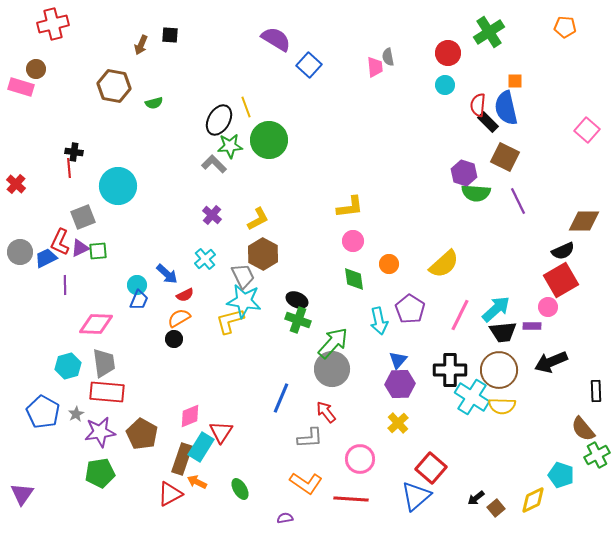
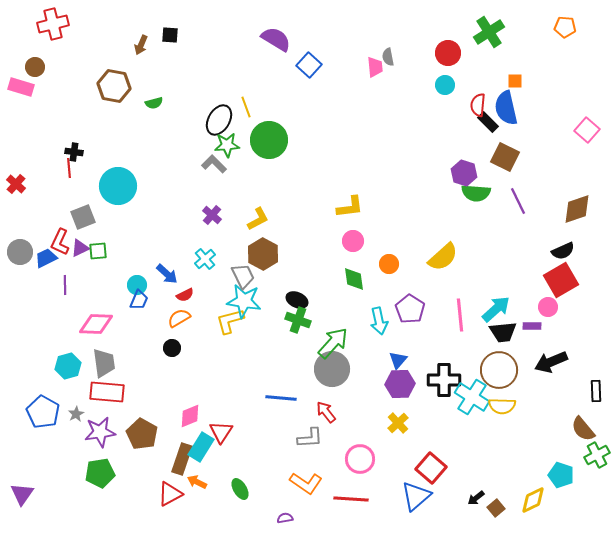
brown circle at (36, 69): moved 1 px left, 2 px up
green star at (230, 146): moved 3 px left, 1 px up
brown diamond at (584, 221): moved 7 px left, 12 px up; rotated 20 degrees counterclockwise
yellow semicircle at (444, 264): moved 1 px left, 7 px up
pink line at (460, 315): rotated 32 degrees counterclockwise
black circle at (174, 339): moved 2 px left, 9 px down
black cross at (450, 370): moved 6 px left, 10 px down
blue line at (281, 398): rotated 72 degrees clockwise
